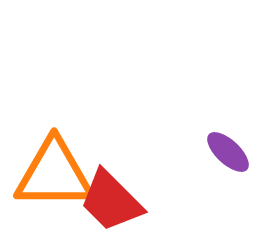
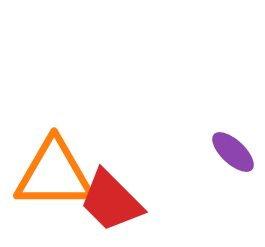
purple ellipse: moved 5 px right
